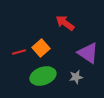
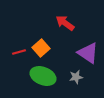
green ellipse: rotated 40 degrees clockwise
